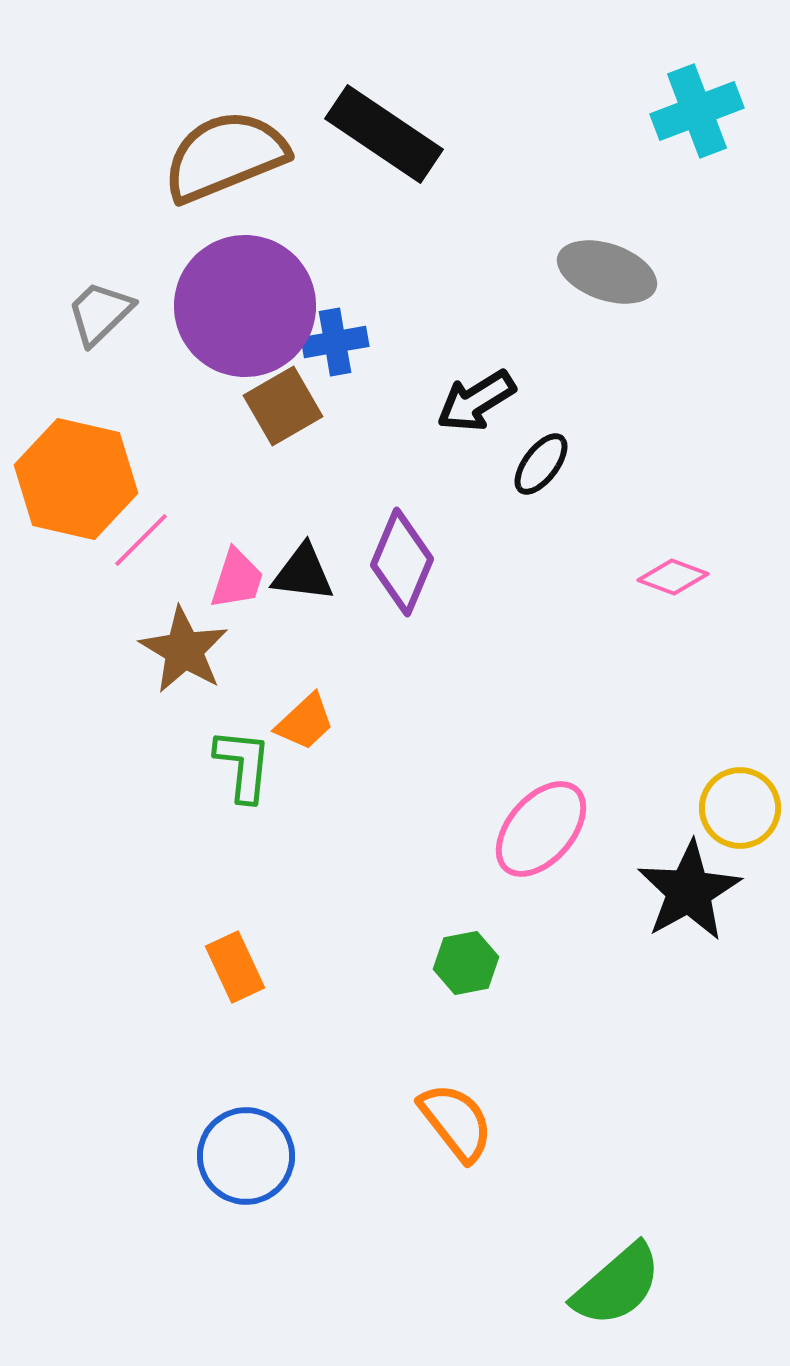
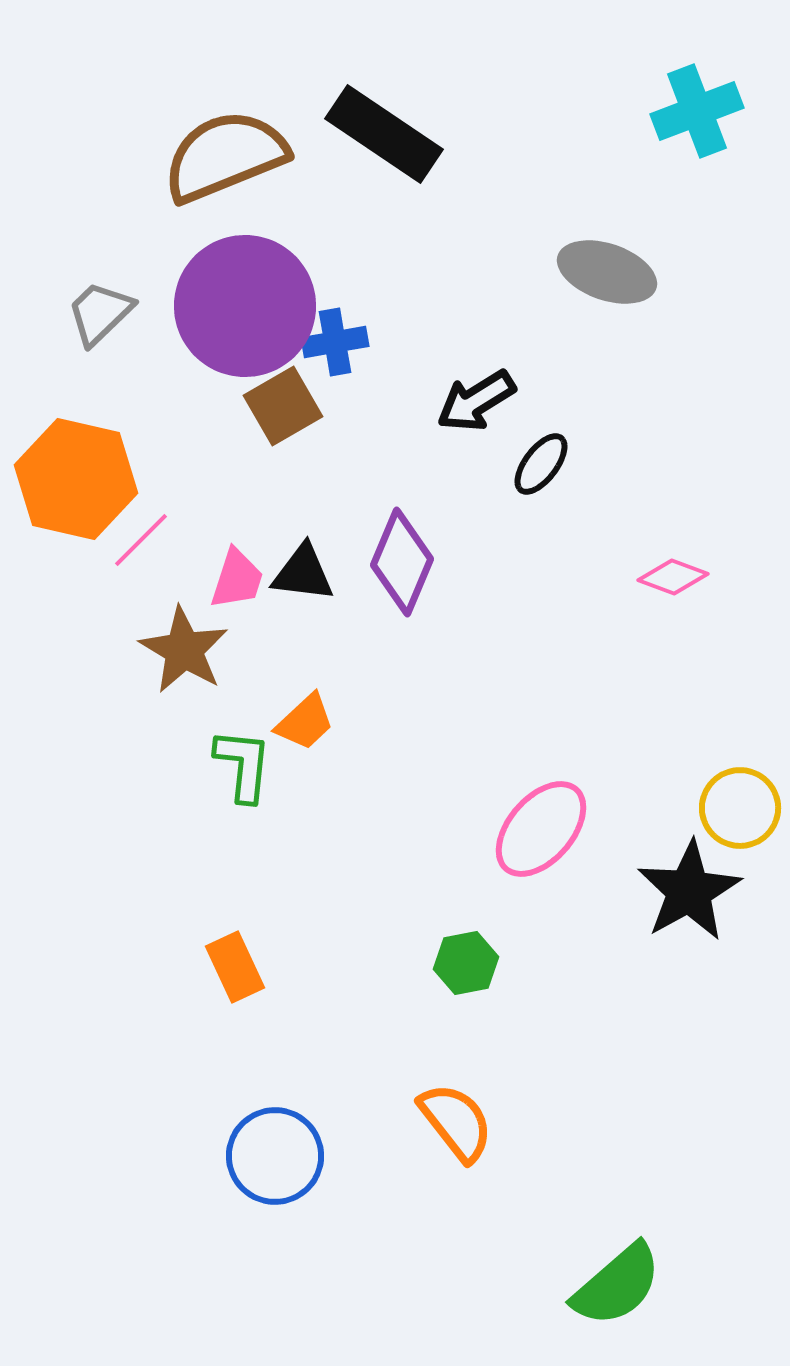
blue circle: moved 29 px right
